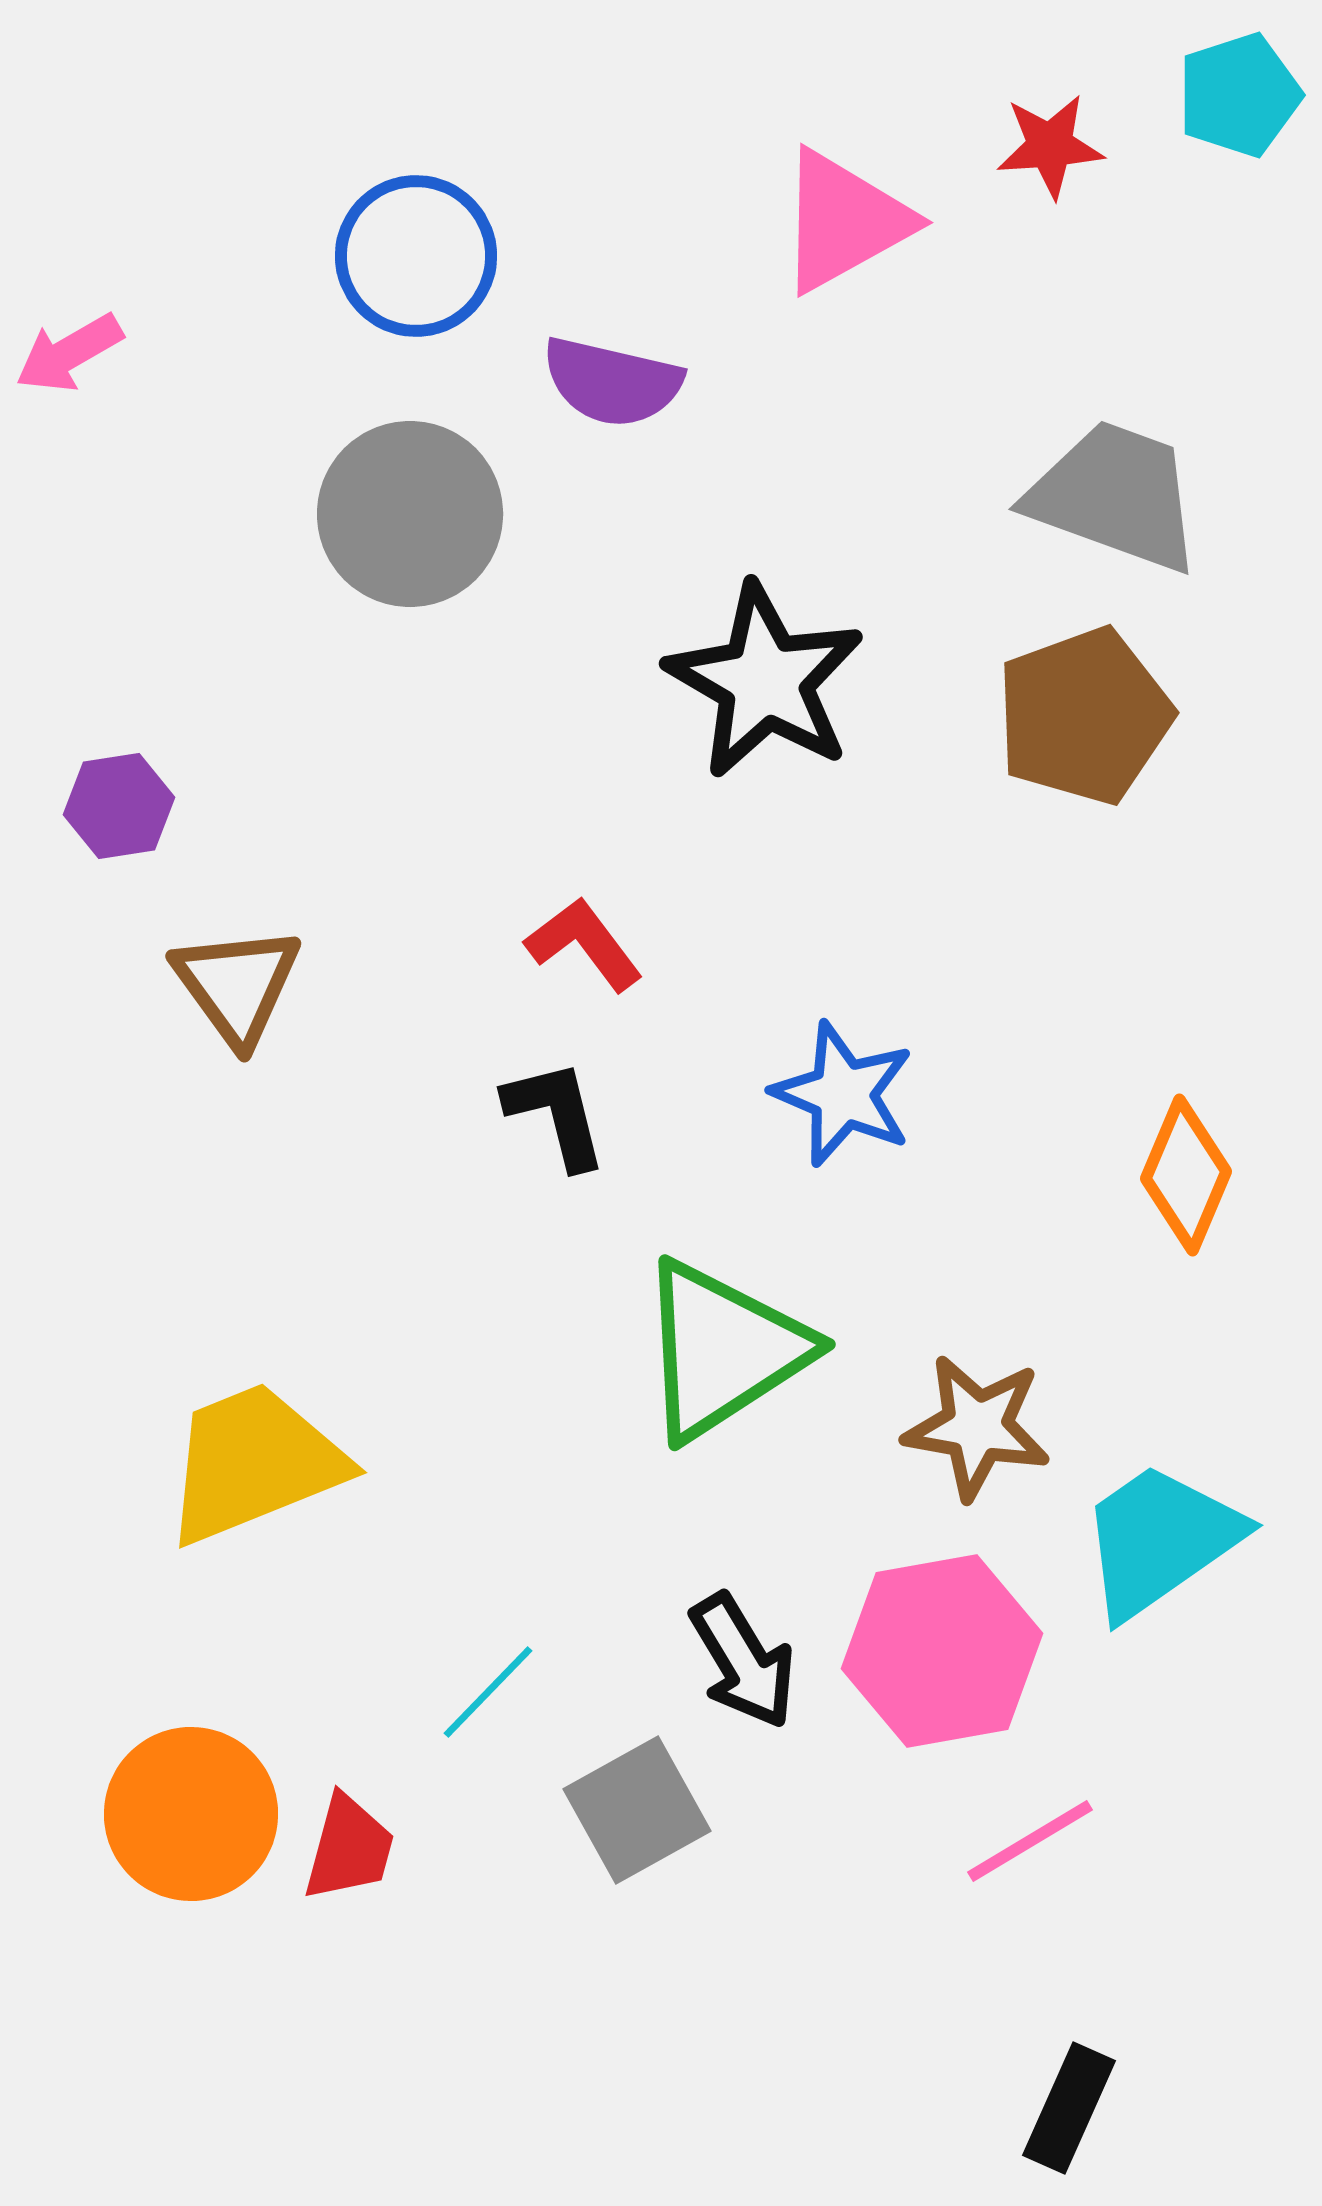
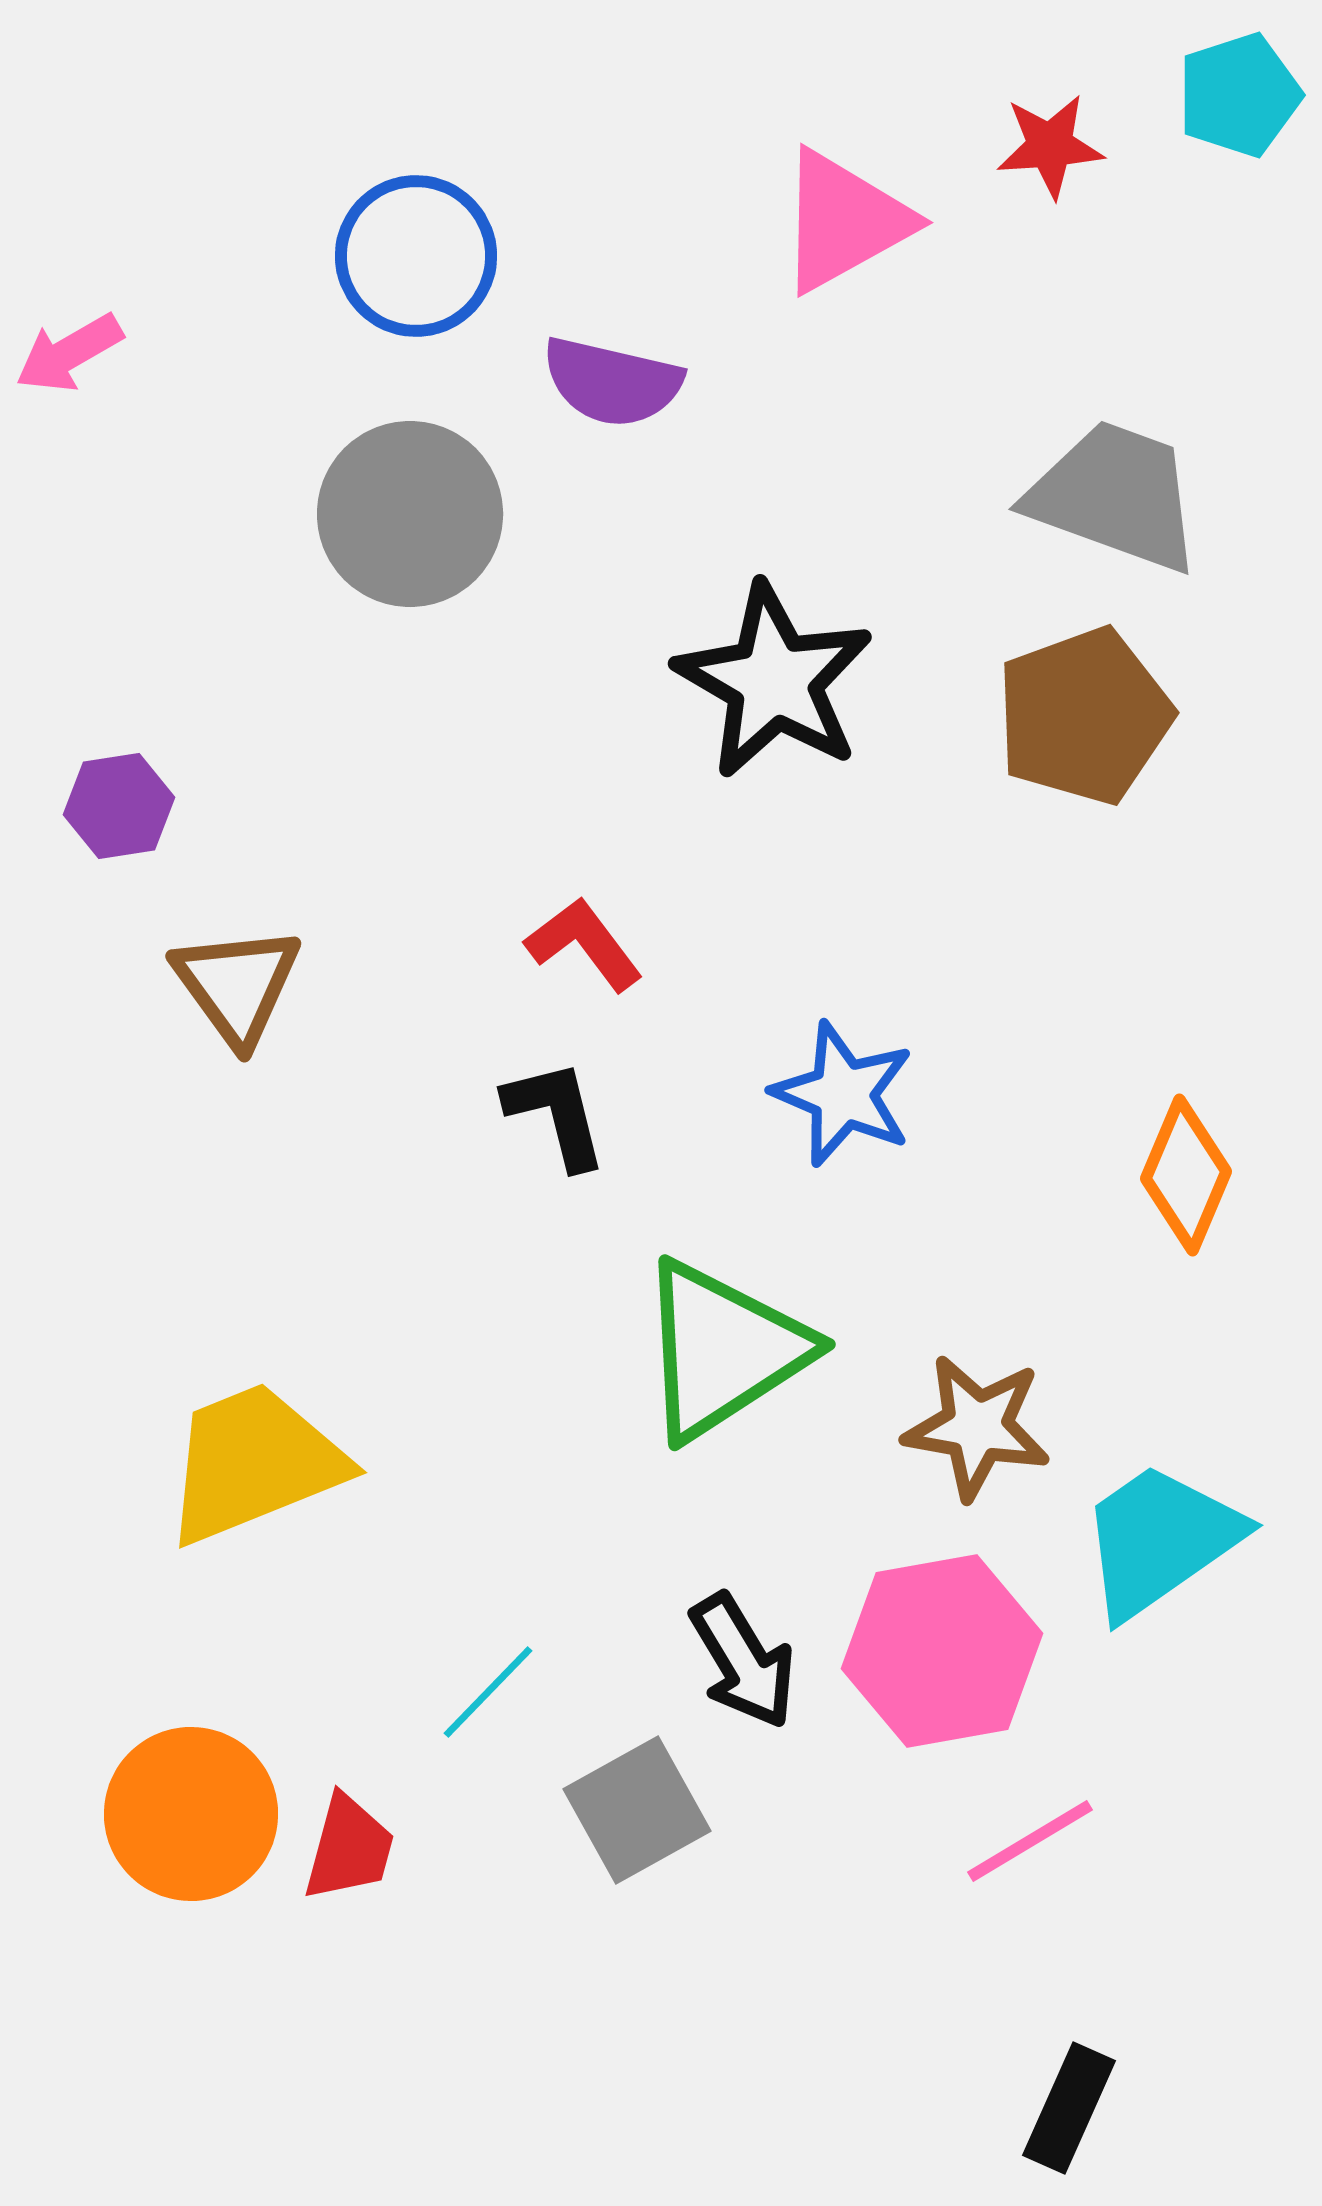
black star: moved 9 px right
